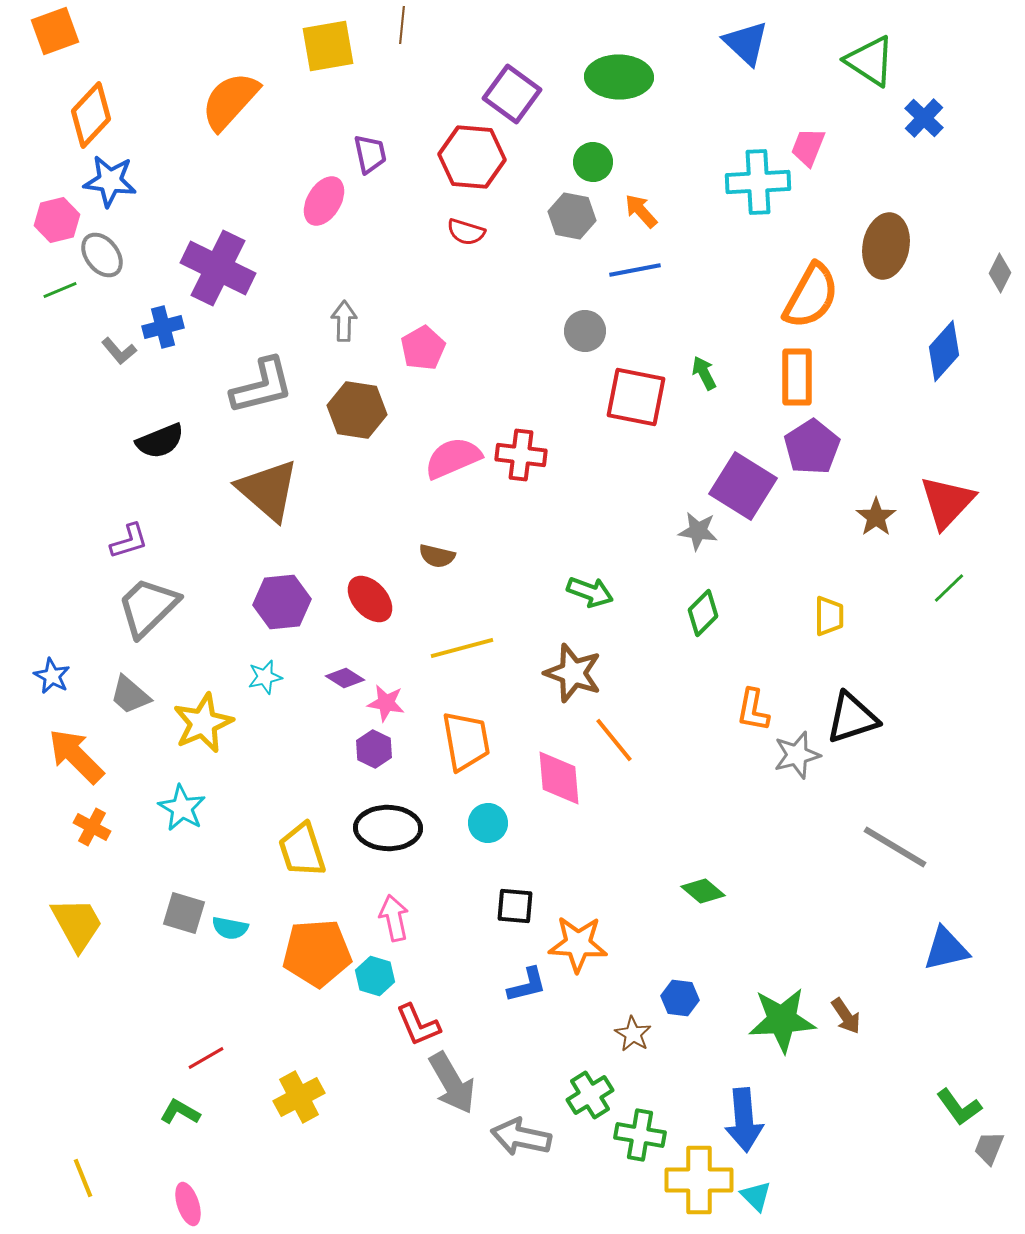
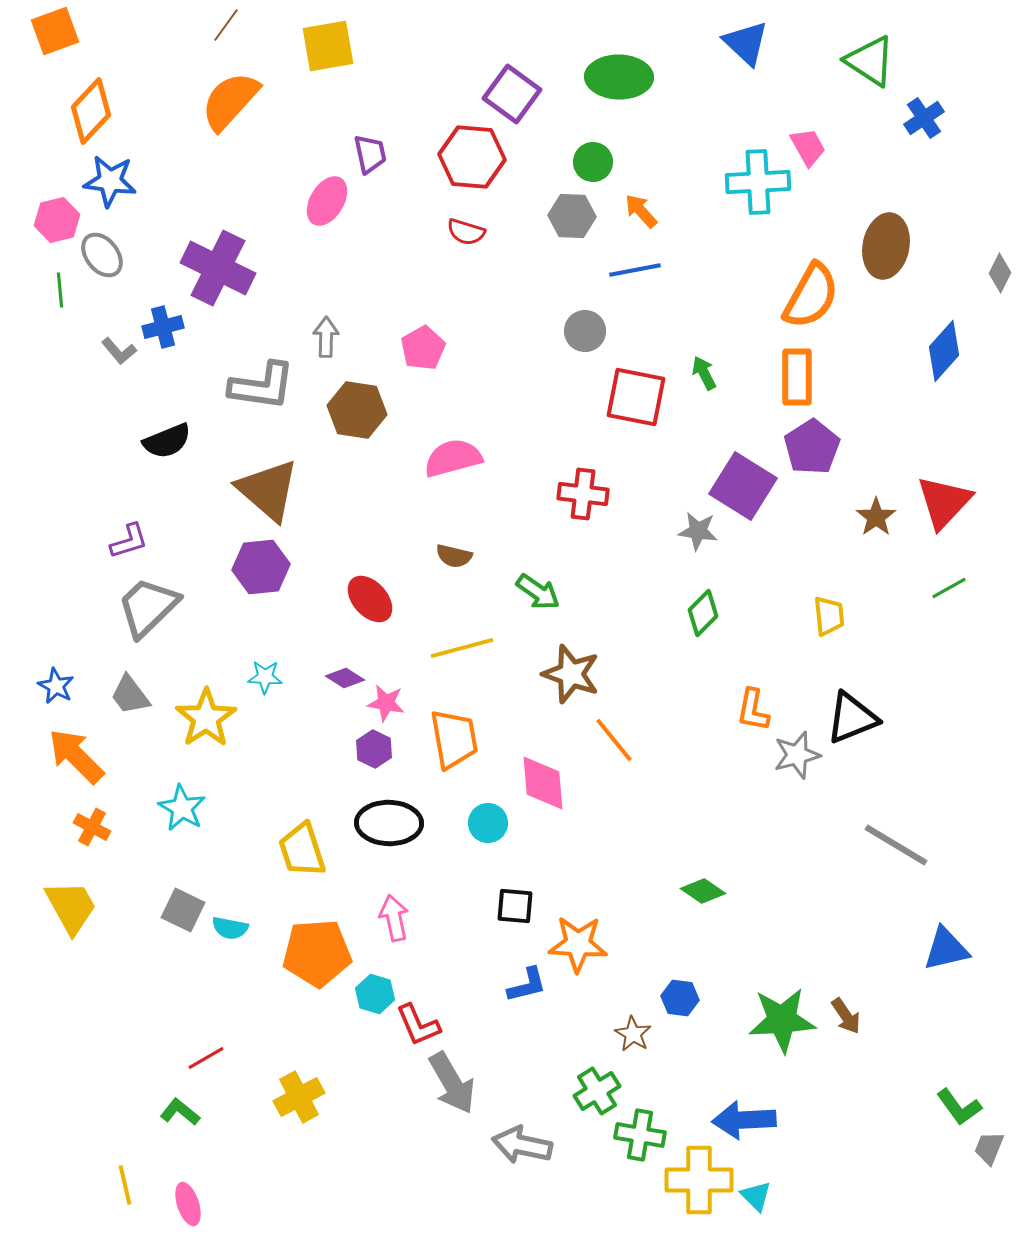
brown line at (402, 25): moved 176 px left; rotated 30 degrees clockwise
orange diamond at (91, 115): moved 4 px up
blue cross at (924, 118): rotated 12 degrees clockwise
pink trapezoid at (808, 147): rotated 129 degrees clockwise
pink ellipse at (324, 201): moved 3 px right
gray hexagon at (572, 216): rotated 9 degrees counterclockwise
green line at (60, 290): rotated 72 degrees counterclockwise
gray arrow at (344, 321): moved 18 px left, 16 px down
gray L-shape at (262, 386): rotated 22 degrees clockwise
black semicircle at (160, 441): moved 7 px right
red cross at (521, 455): moved 62 px right, 39 px down
pink semicircle at (453, 458): rotated 8 degrees clockwise
red triangle at (947, 502): moved 3 px left
brown semicircle at (437, 556): moved 17 px right
green line at (949, 588): rotated 15 degrees clockwise
green arrow at (590, 592): moved 52 px left; rotated 15 degrees clockwise
purple hexagon at (282, 602): moved 21 px left, 35 px up
yellow trapezoid at (829, 616): rotated 6 degrees counterclockwise
brown star at (573, 673): moved 2 px left, 1 px down
blue star at (52, 676): moved 4 px right, 10 px down
cyan star at (265, 677): rotated 16 degrees clockwise
gray trapezoid at (130, 695): rotated 12 degrees clockwise
black triangle at (852, 718): rotated 4 degrees counterclockwise
yellow star at (203, 723): moved 3 px right, 5 px up; rotated 10 degrees counterclockwise
orange trapezoid at (466, 741): moved 12 px left, 2 px up
pink diamond at (559, 778): moved 16 px left, 5 px down
black ellipse at (388, 828): moved 1 px right, 5 px up
gray line at (895, 847): moved 1 px right, 2 px up
green diamond at (703, 891): rotated 6 degrees counterclockwise
gray square at (184, 913): moved 1 px left, 3 px up; rotated 9 degrees clockwise
yellow trapezoid at (77, 924): moved 6 px left, 17 px up
cyan hexagon at (375, 976): moved 18 px down
green cross at (590, 1095): moved 7 px right, 4 px up
green L-shape at (180, 1112): rotated 9 degrees clockwise
blue arrow at (744, 1120): rotated 92 degrees clockwise
gray arrow at (521, 1137): moved 1 px right, 8 px down
yellow line at (83, 1178): moved 42 px right, 7 px down; rotated 9 degrees clockwise
